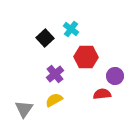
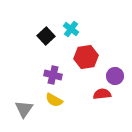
black square: moved 1 px right, 2 px up
red hexagon: rotated 10 degrees counterclockwise
purple cross: moved 2 px left, 1 px down; rotated 36 degrees counterclockwise
yellow semicircle: rotated 120 degrees counterclockwise
